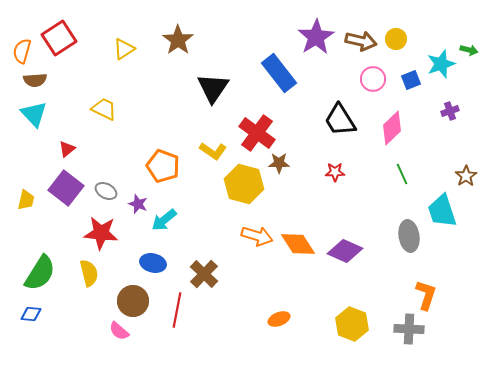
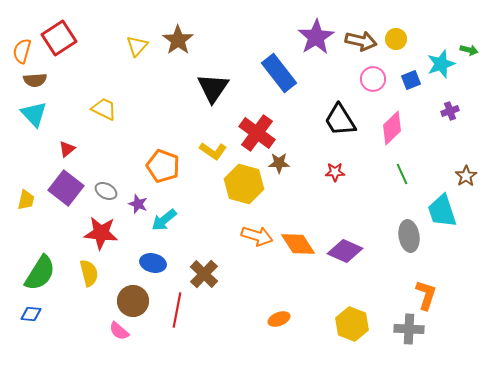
yellow triangle at (124, 49): moved 13 px right, 3 px up; rotated 15 degrees counterclockwise
